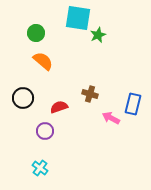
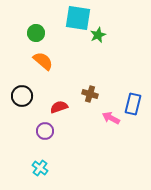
black circle: moved 1 px left, 2 px up
